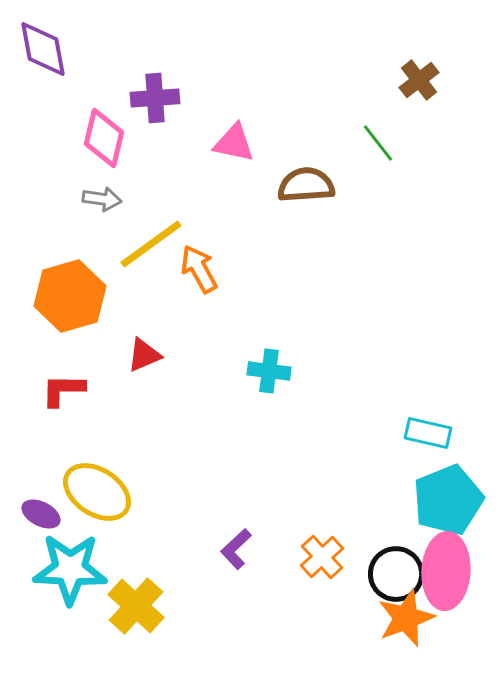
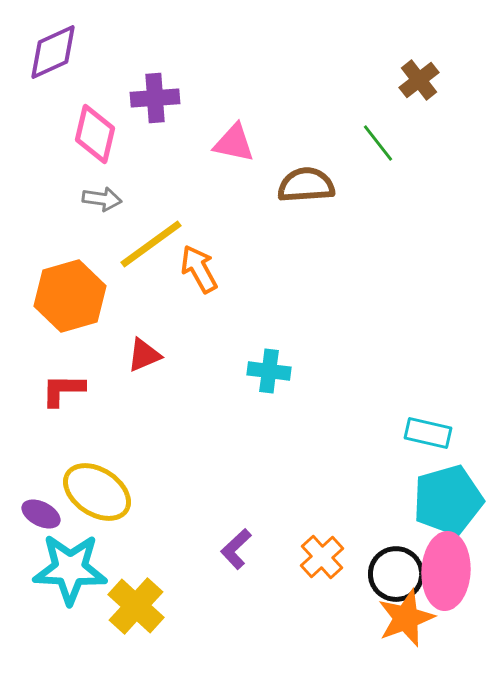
purple diamond: moved 10 px right, 3 px down; rotated 76 degrees clockwise
pink diamond: moved 9 px left, 4 px up
cyan pentagon: rotated 6 degrees clockwise
